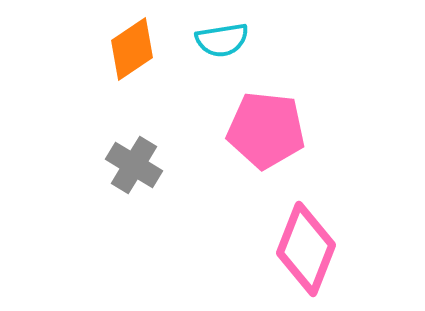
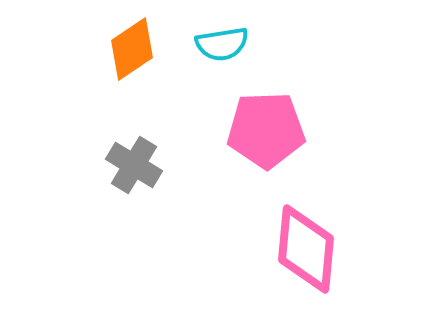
cyan semicircle: moved 4 px down
pink pentagon: rotated 8 degrees counterclockwise
pink diamond: rotated 16 degrees counterclockwise
